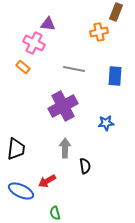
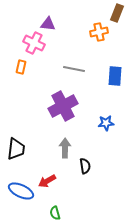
brown rectangle: moved 1 px right, 1 px down
orange rectangle: moved 2 px left; rotated 64 degrees clockwise
